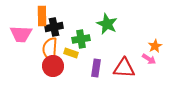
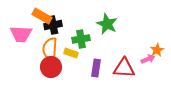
orange rectangle: rotated 60 degrees counterclockwise
black cross: moved 1 px left, 2 px up
orange star: moved 2 px right, 4 px down
pink arrow: moved 1 px left; rotated 56 degrees counterclockwise
red circle: moved 2 px left, 1 px down
